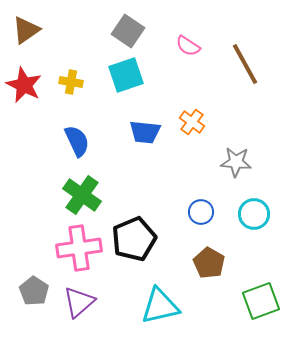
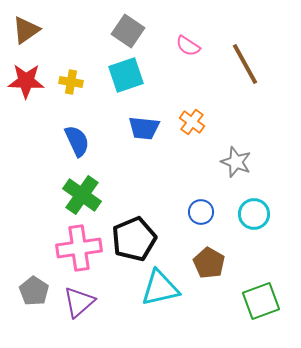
red star: moved 2 px right, 4 px up; rotated 24 degrees counterclockwise
blue trapezoid: moved 1 px left, 4 px up
gray star: rotated 16 degrees clockwise
cyan triangle: moved 18 px up
